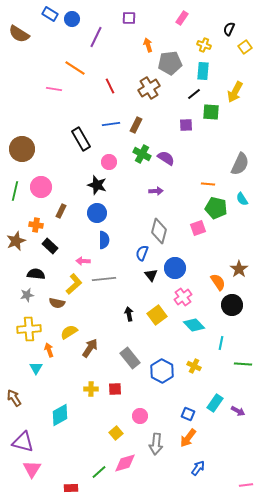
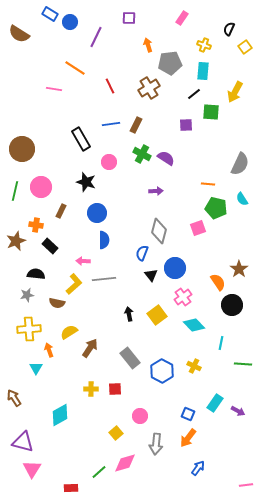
blue circle at (72, 19): moved 2 px left, 3 px down
black star at (97, 185): moved 11 px left, 3 px up
